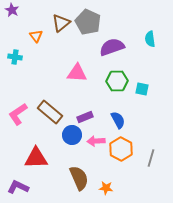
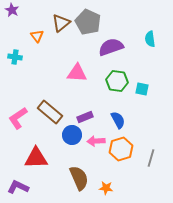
orange triangle: moved 1 px right
purple semicircle: moved 1 px left
green hexagon: rotated 10 degrees clockwise
pink L-shape: moved 4 px down
orange hexagon: rotated 15 degrees clockwise
